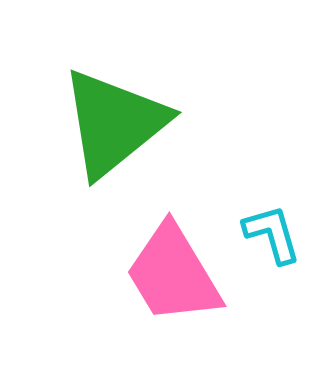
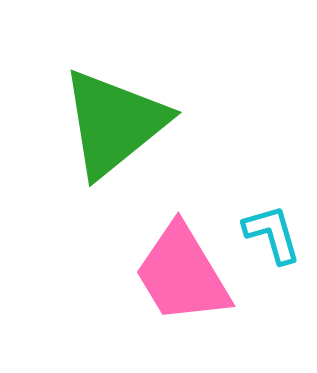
pink trapezoid: moved 9 px right
